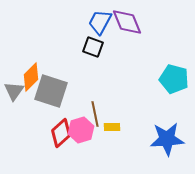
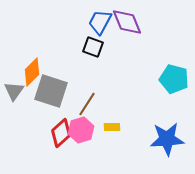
orange diamond: moved 1 px right, 5 px up
brown line: moved 8 px left, 10 px up; rotated 45 degrees clockwise
